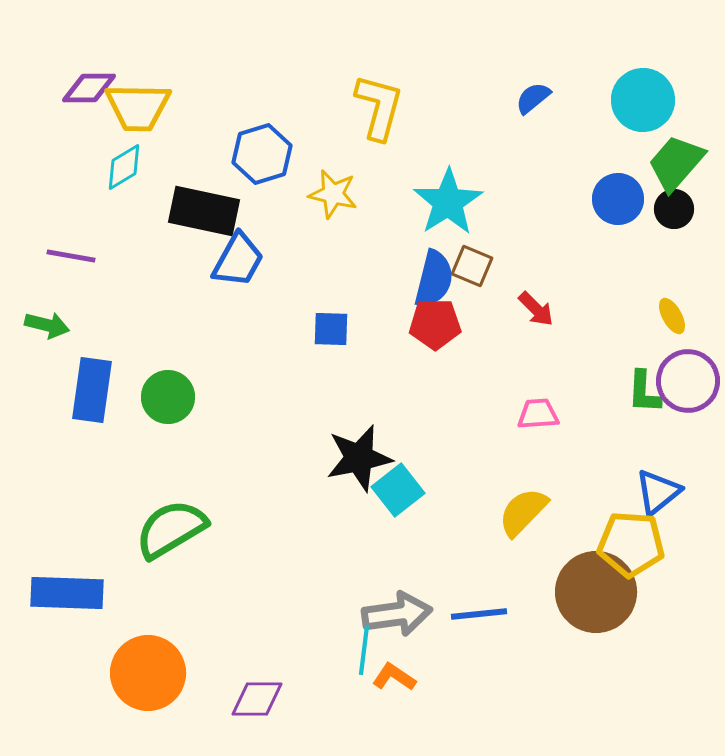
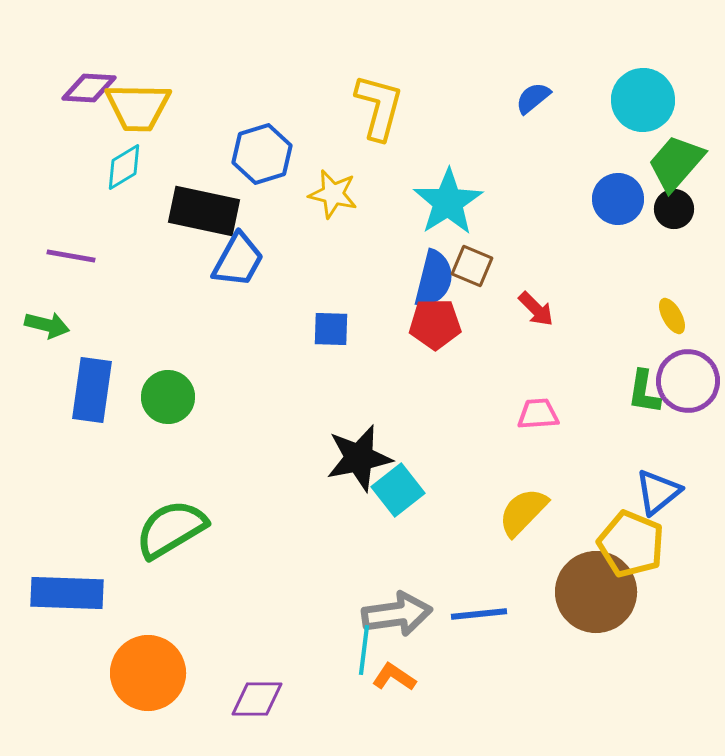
purple diamond at (89, 88): rotated 4 degrees clockwise
green L-shape at (644, 392): rotated 6 degrees clockwise
yellow pentagon at (631, 544): rotated 18 degrees clockwise
